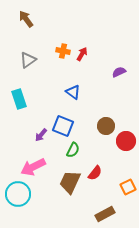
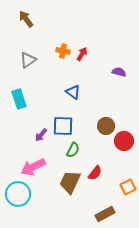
purple semicircle: rotated 40 degrees clockwise
blue square: rotated 20 degrees counterclockwise
red circle: moved 2 px left
